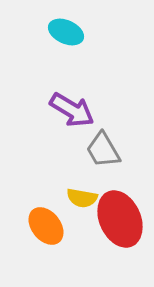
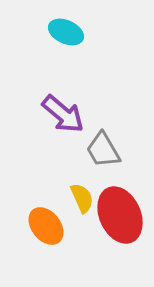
purple arrow: moved 9 px left, 4 px down; rotated 9 degrees clockwise
yellow semicircle: rotated 124 degrees counterclockwise
red ellipse: moved 4 px up
